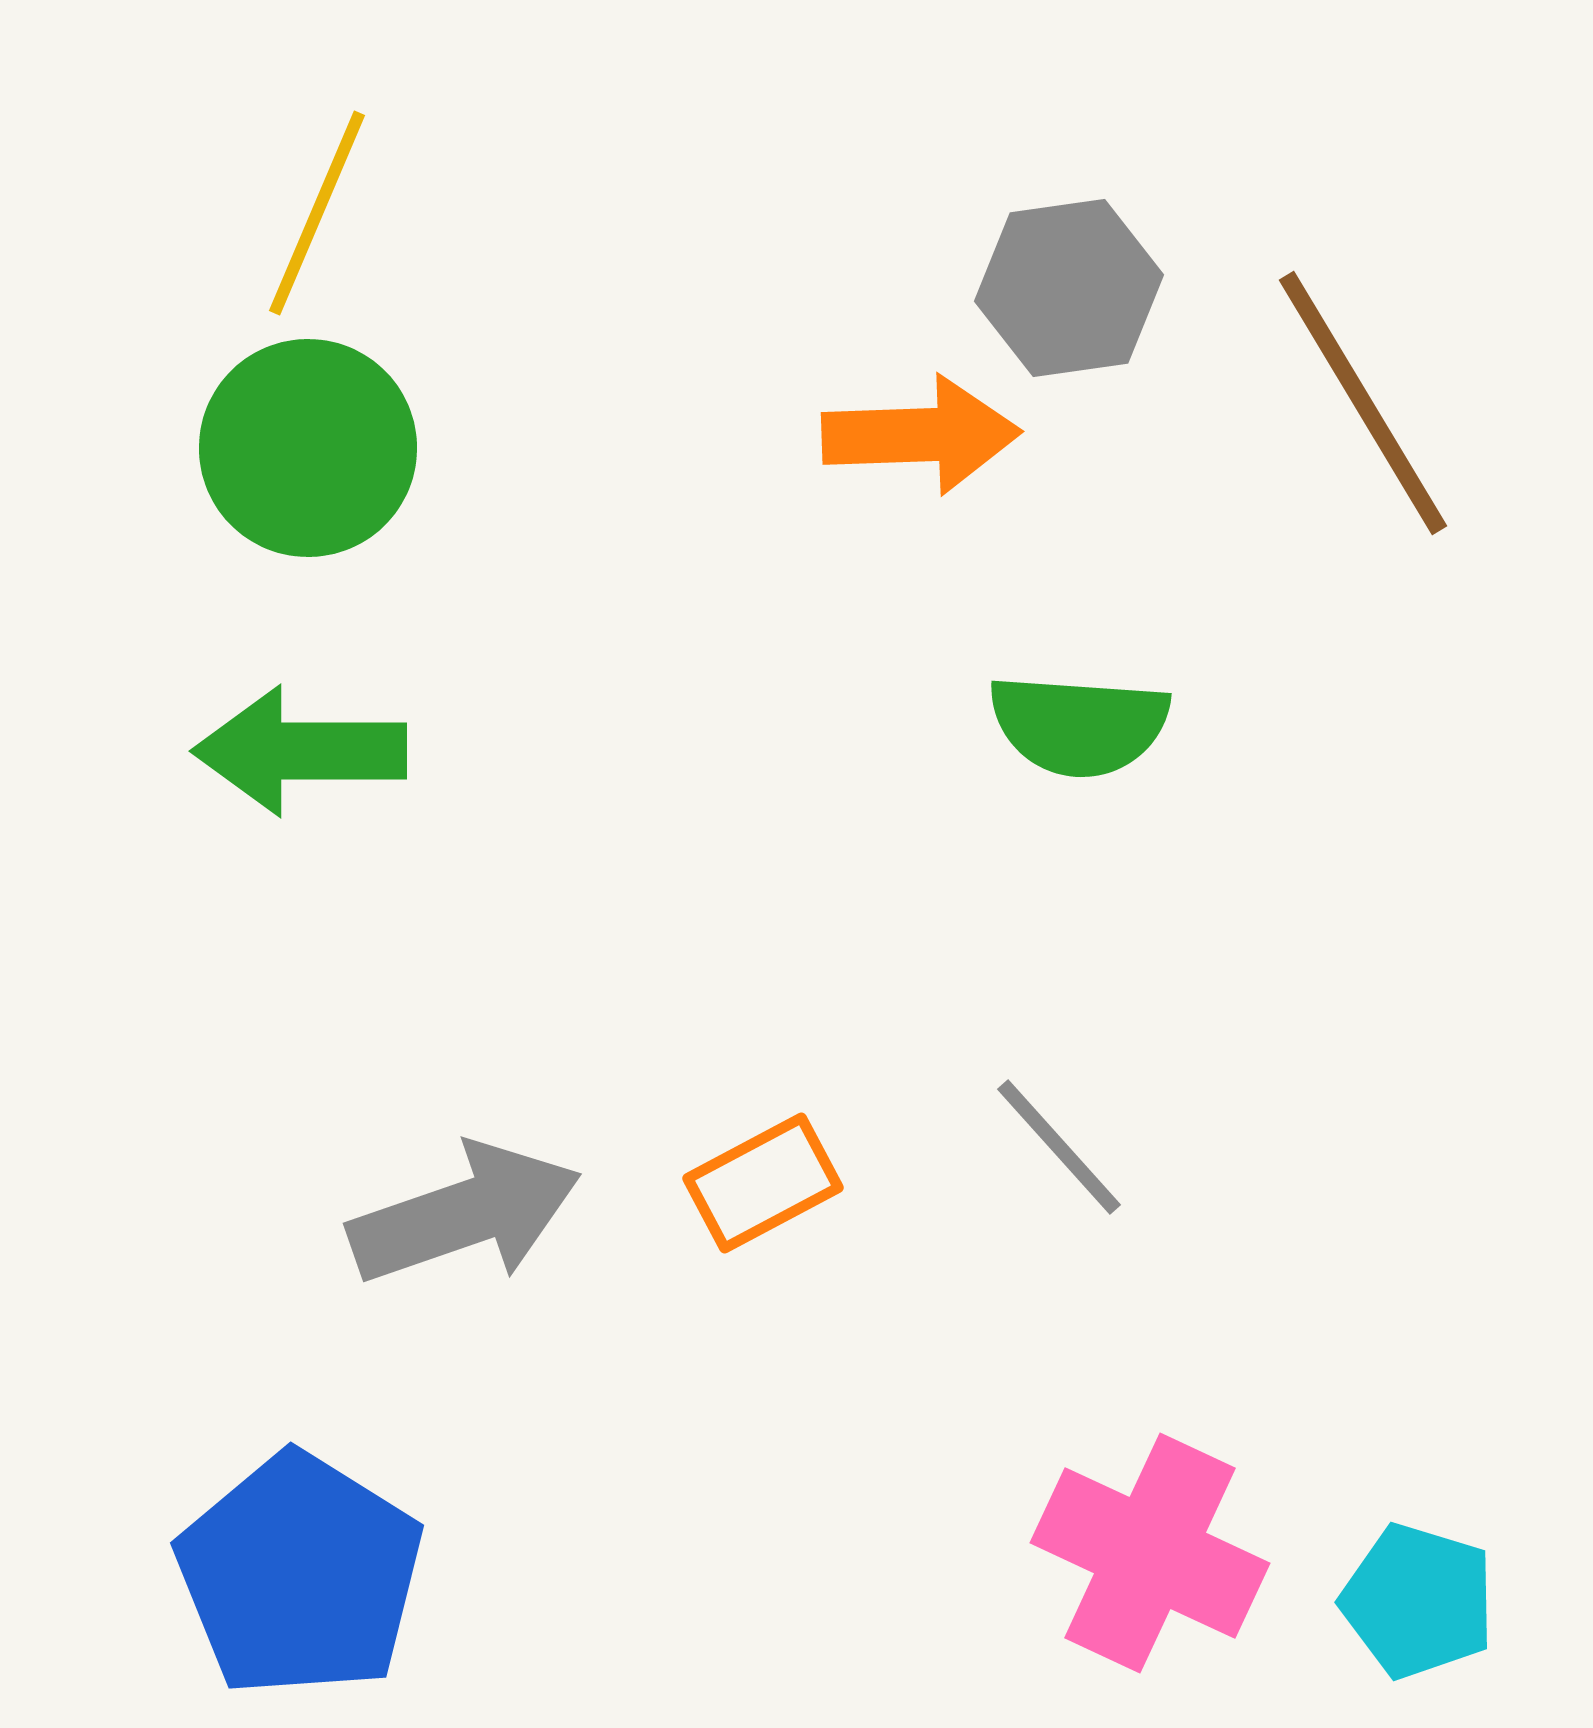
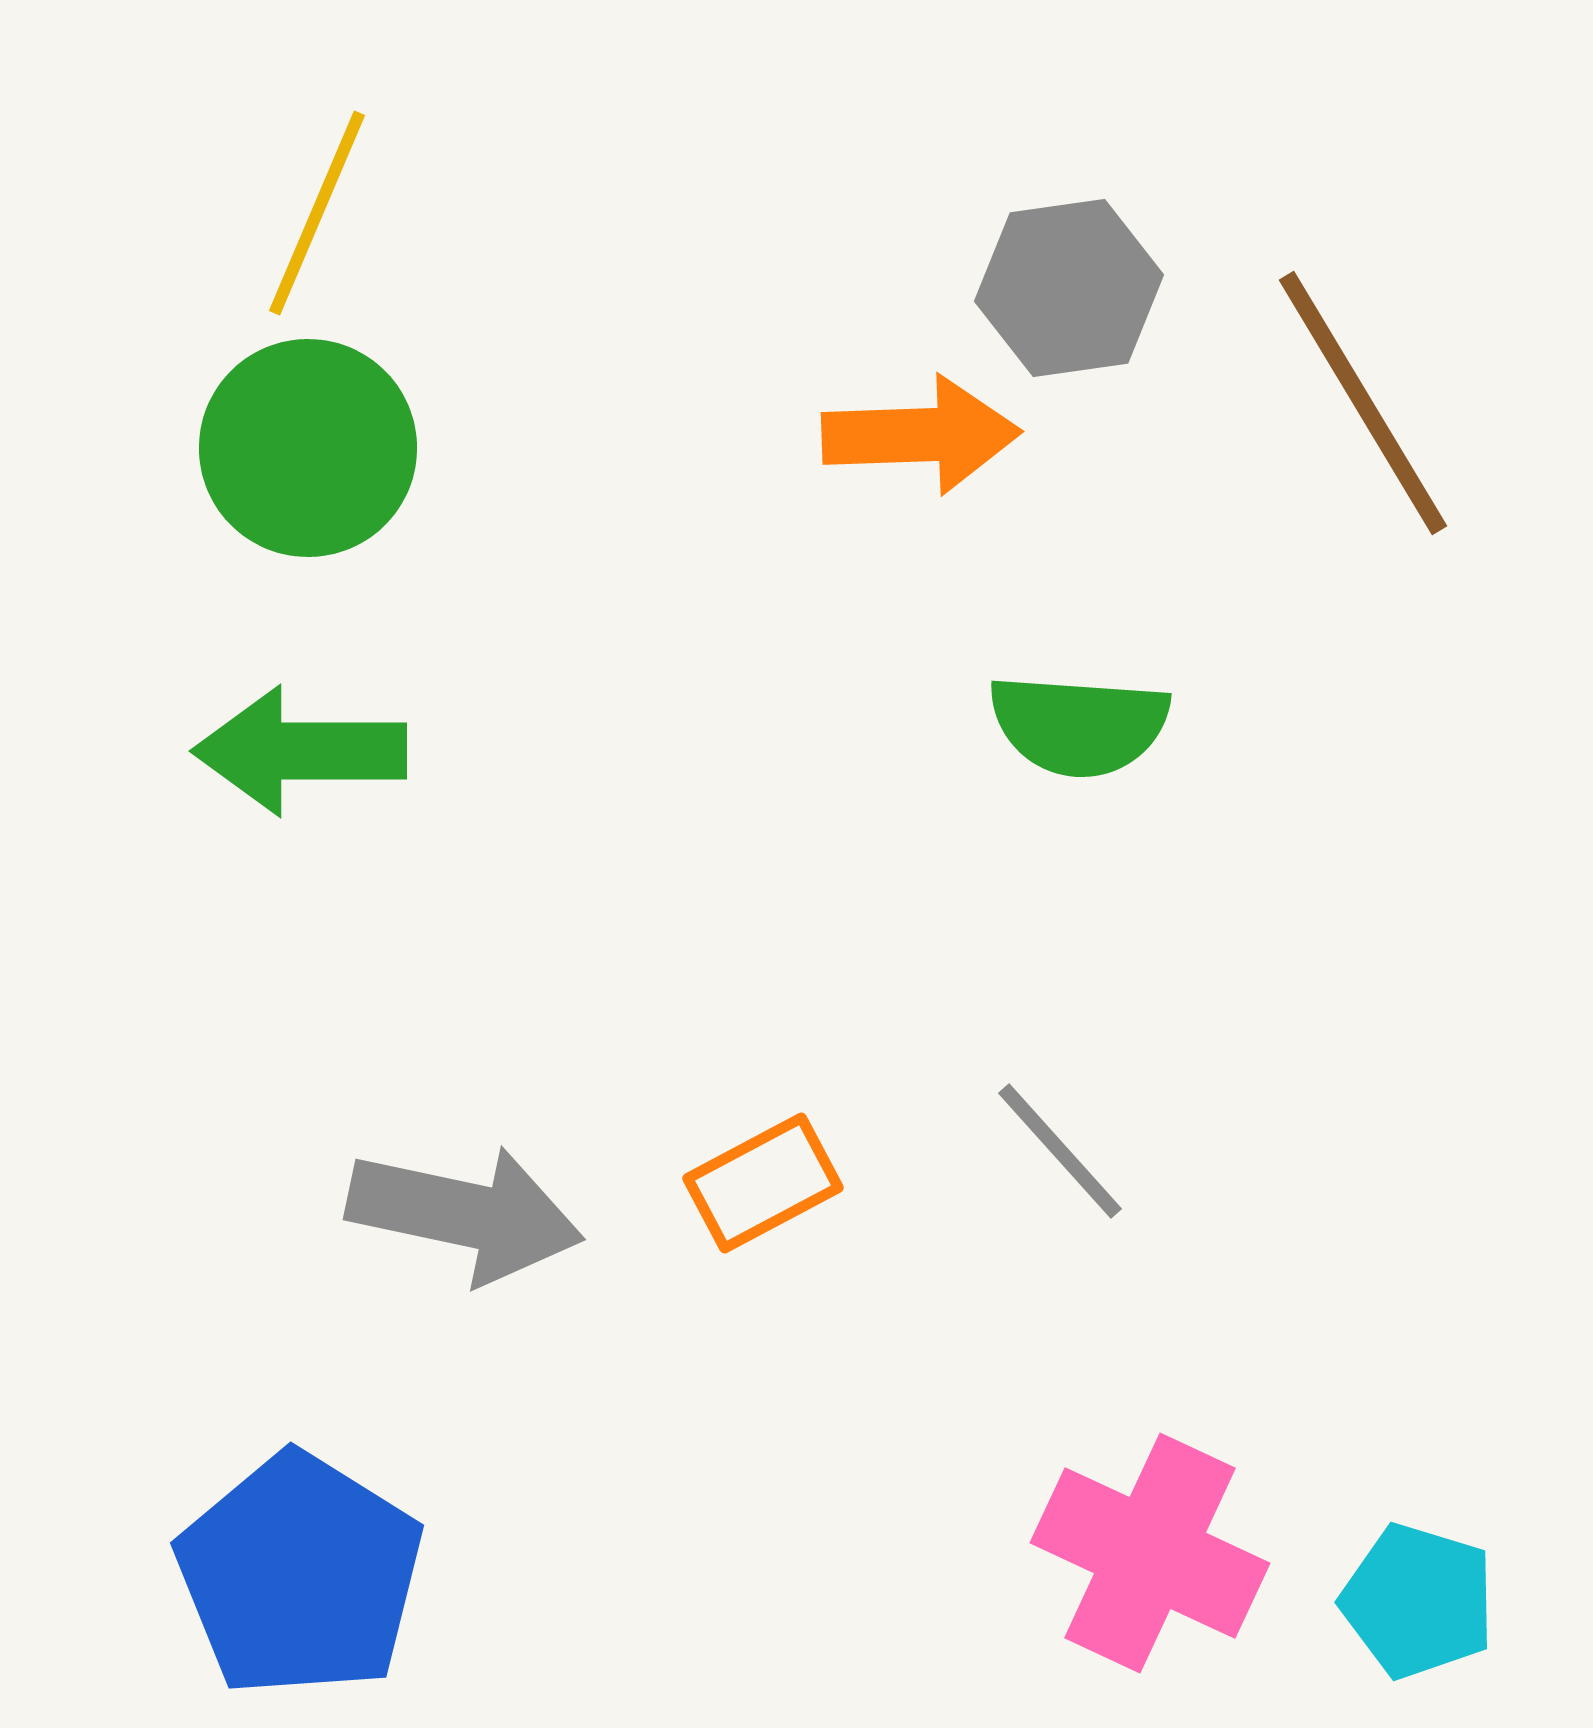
gray line: moved 1 px right, 4 px down
gray arrow: rotated 31 degrees clockwise
